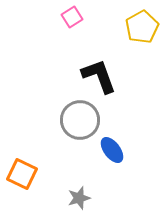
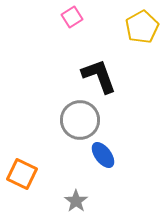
blue ellipse: moved 9 px left, 5 px down
gray star: moved 3 px left, 3 px down; rotated 20 degrees counterclockwise
